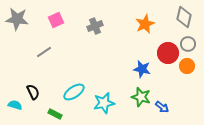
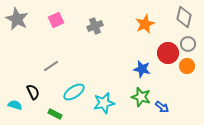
gray star: rotated 20 degrees clockwise
gray line: moved 7 px right, 14 px down
